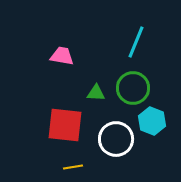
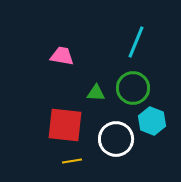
yellow line: moved 1 px left, 6 px up
